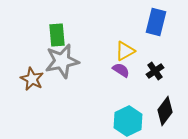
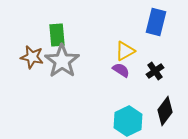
gray star: rotated 24 degrees counterclockwise
brown star: moved 22 px up; rotated 15 degrees counterclockwise
